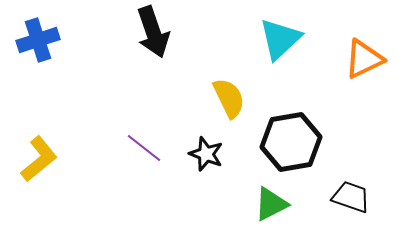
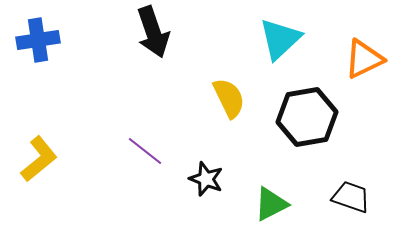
blue cross: rotated 9 degrees clockwise
black hexagon: moved 16 px right, 25 px up
purple line: moved 1 px right, 3 px down
black star: moved 25 px down
